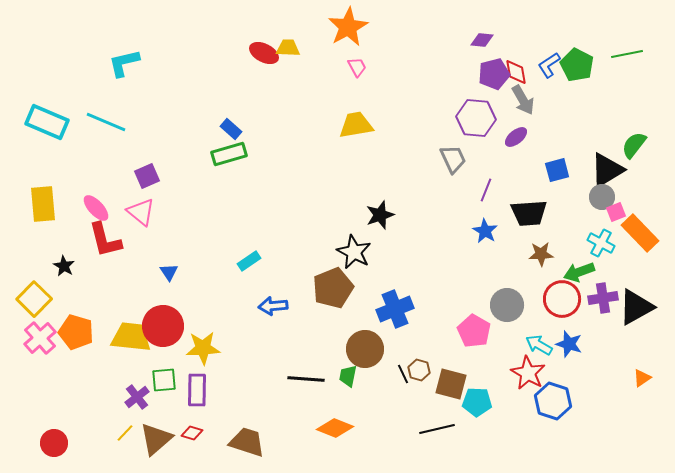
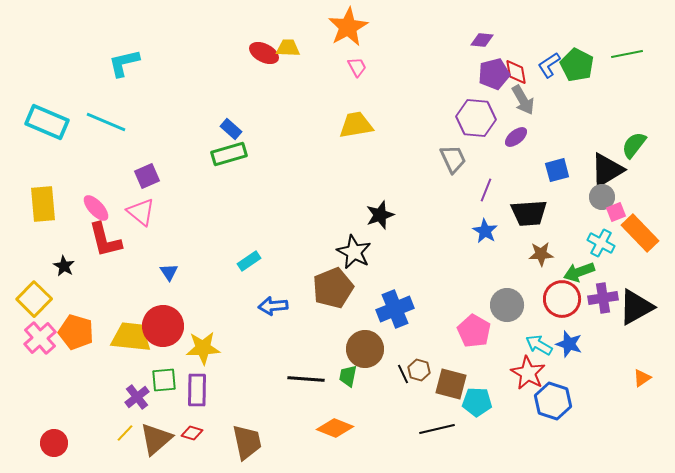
brown trapezoid at (247, 442): rotated 60 degrees clockwise
